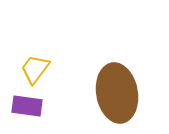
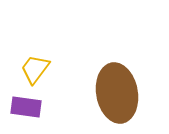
purple rectangle: moved 1 px left, 1 px down
